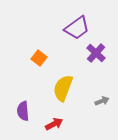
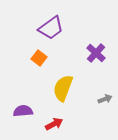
purple trapezoid: moved 26 px left
gray arrow: moved 3 px right, 2 px up
purple semicircle: rotated 90 degrees clockwise
